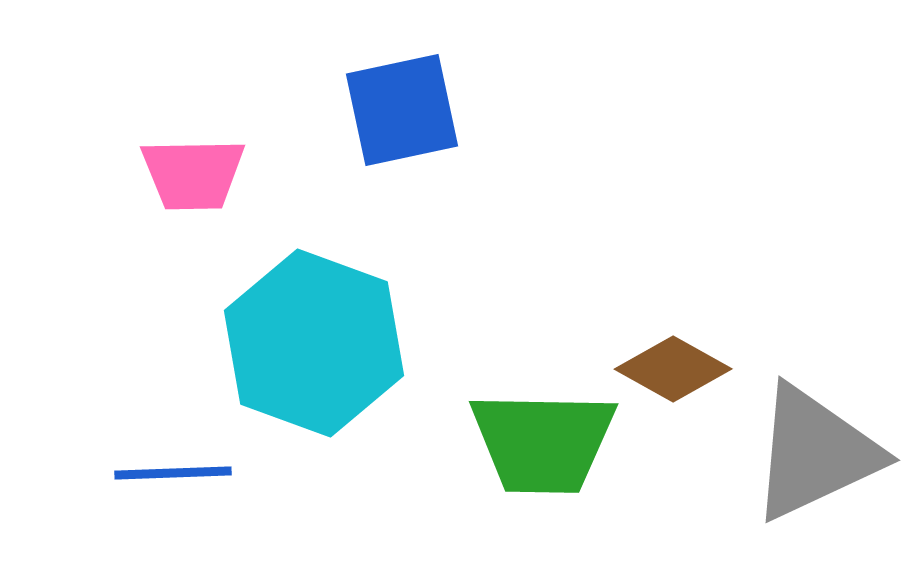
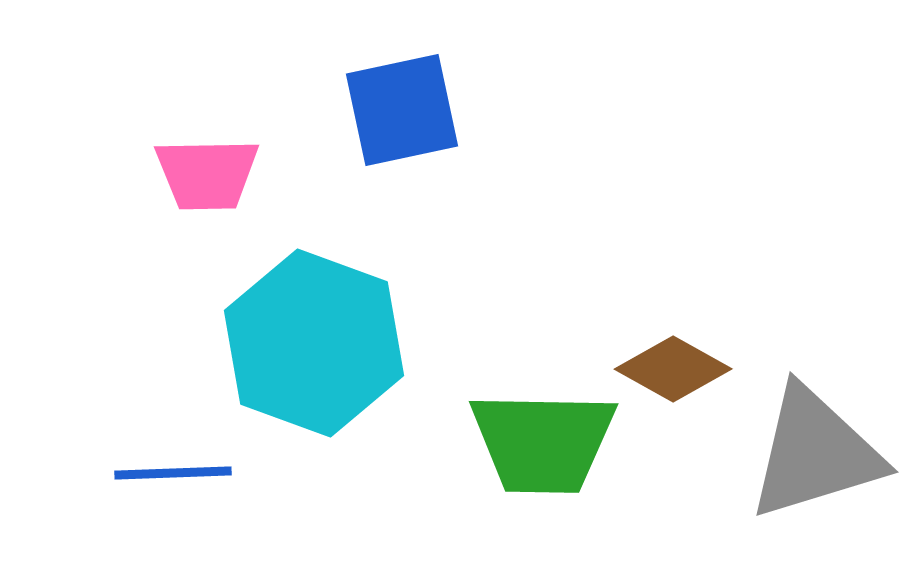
pink trapezoid: moved 14 px right
gray triangle: rotated 8 degrees clockwise
